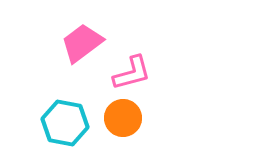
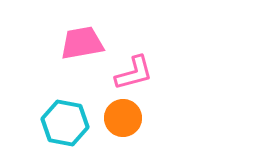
pink trapezoid: rotated 27 degrees clockwise
pink L-shape: moved 2 px right
